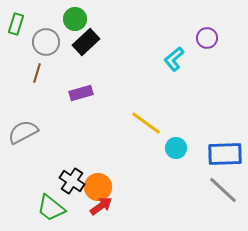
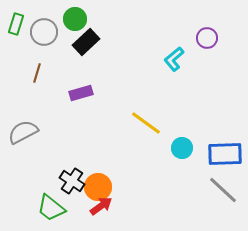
gray circle: moved 2 px left, 10 px up
cyan circle: moved 6 px right
